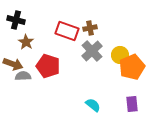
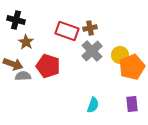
cyan semicircle: rotated 70 degrees clockwise
